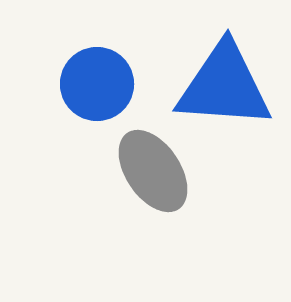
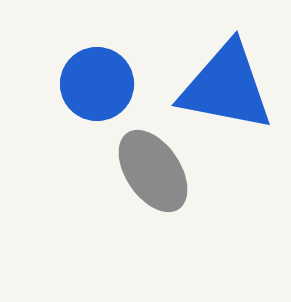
blue triangle: moved 2 px right, 1 px down; rotated 7 degrees clockwise
